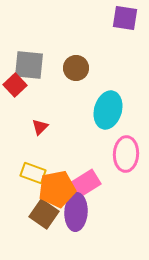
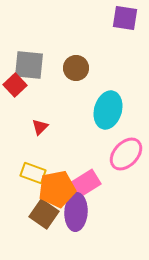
pink ellipse: rotated 40 degrees clockwise
